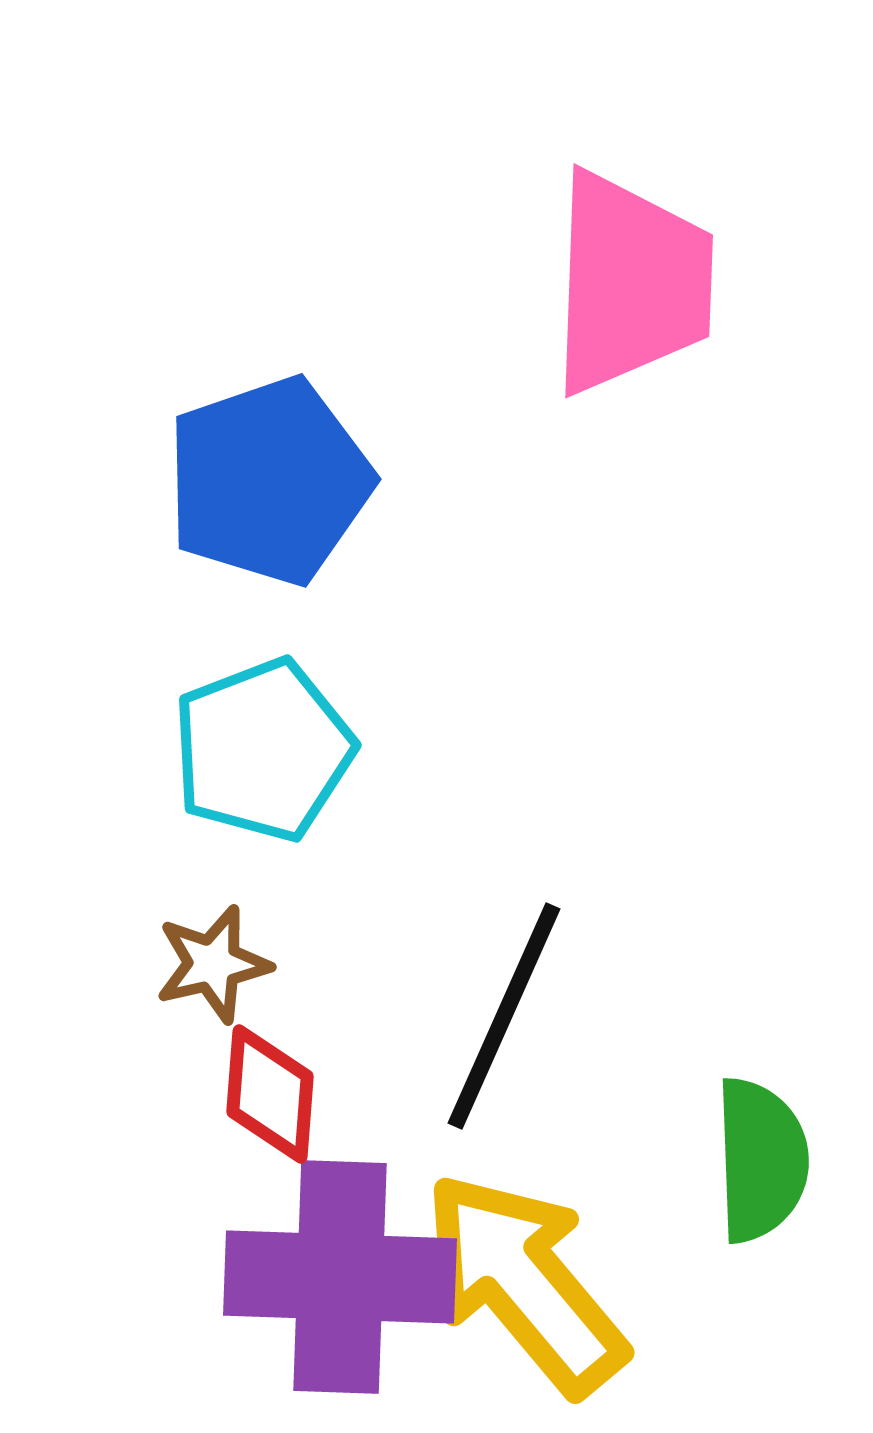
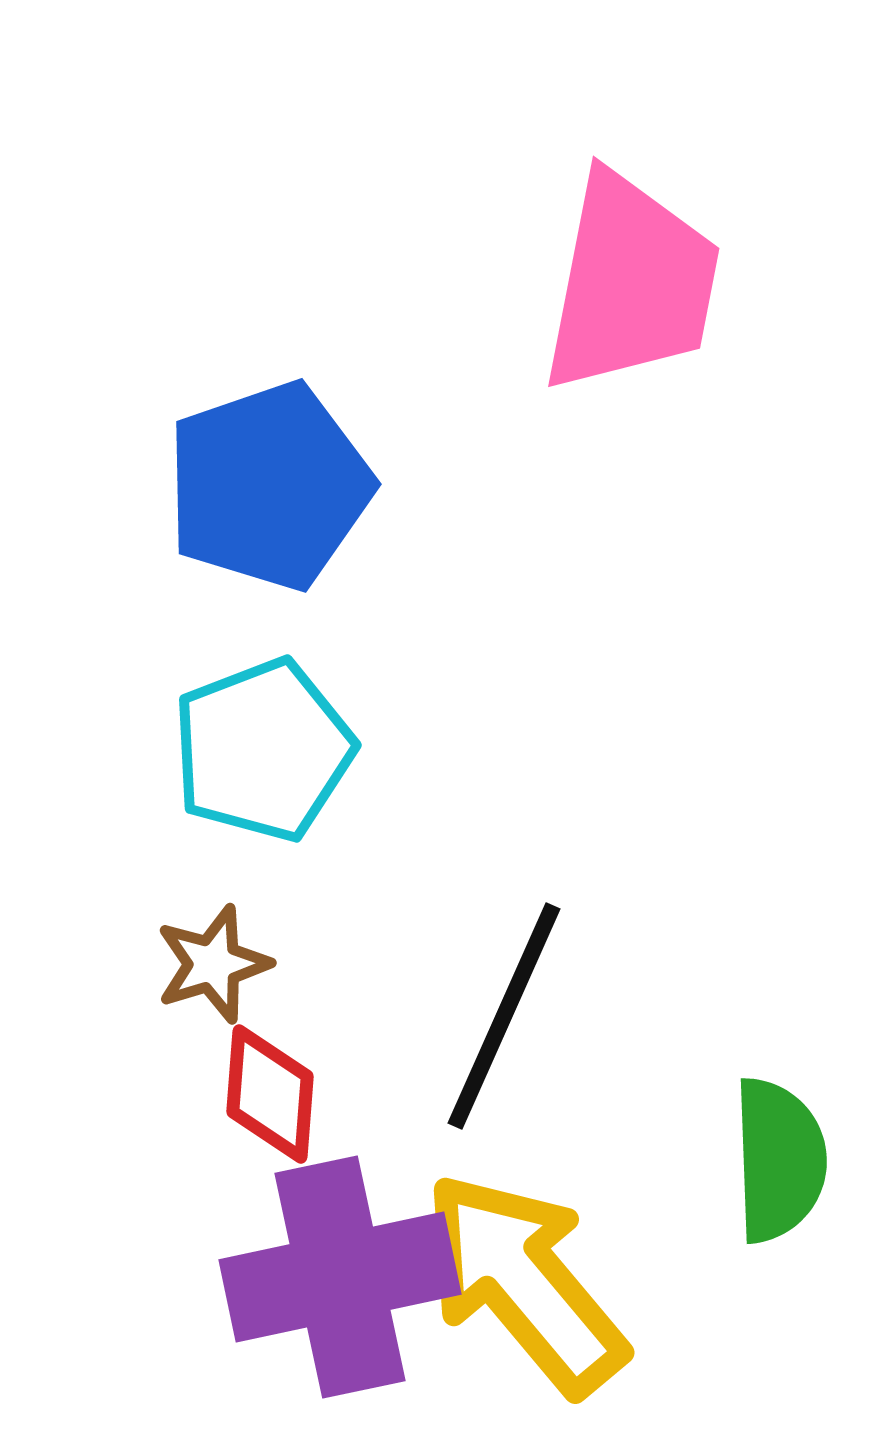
pink trapezoid: rotated 9 degrees clockwise
blue pentagon: moved 5 px down
brown star: rotated 4 degrees counterclockwise
green semicircle: moved 18 px right
purple cross: rotated 14 degrees counterclockwise
